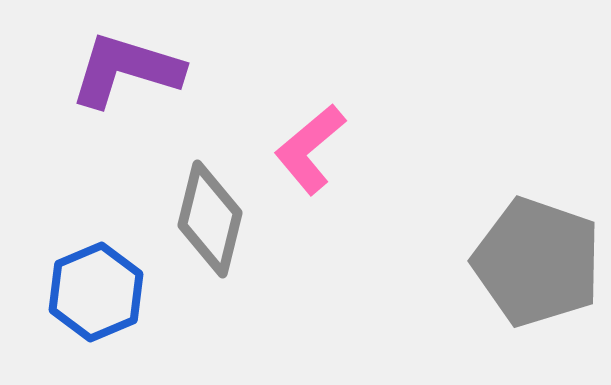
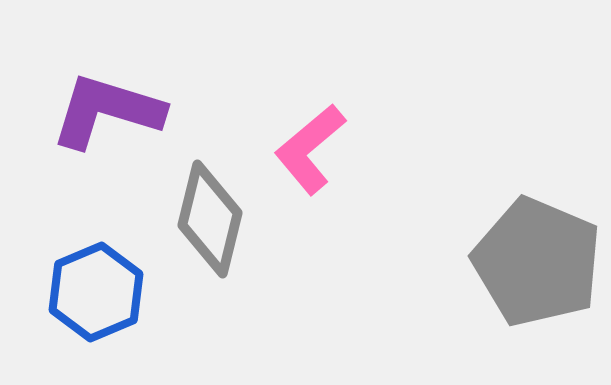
purple L-shape: moved 19 px left, 41 px down
gray pentagon: rotated 4 degrees clockwise
